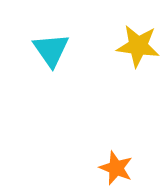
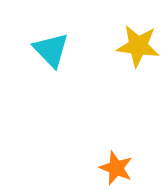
cyan triangle: rotated 9 degrees counterclockwise
